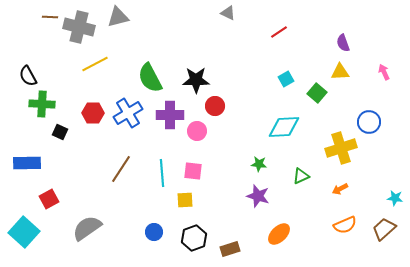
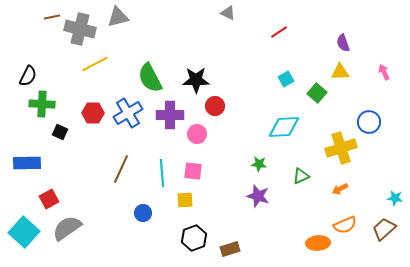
brown line at (50, 17): moved 2 px right; rotated 14 degrees counterclockwise
gray cross at (79, 27): moved 1 px right, 2 px down
black semicircle at (28, 76): rotated 125 degrees counterclockwise
pink circle at (197, 131): moved 3 px down
brown line at (121, 169): rotated 8 degrees counterclockwise
gray semicircle at (87, 228): moved 20 px left
blue circle at (154, 232): moved 11 px left, 19 px up
orange ellipse at (279, 234): moved 39 px right, 9 px down; rotated 40 degrees clockwise
